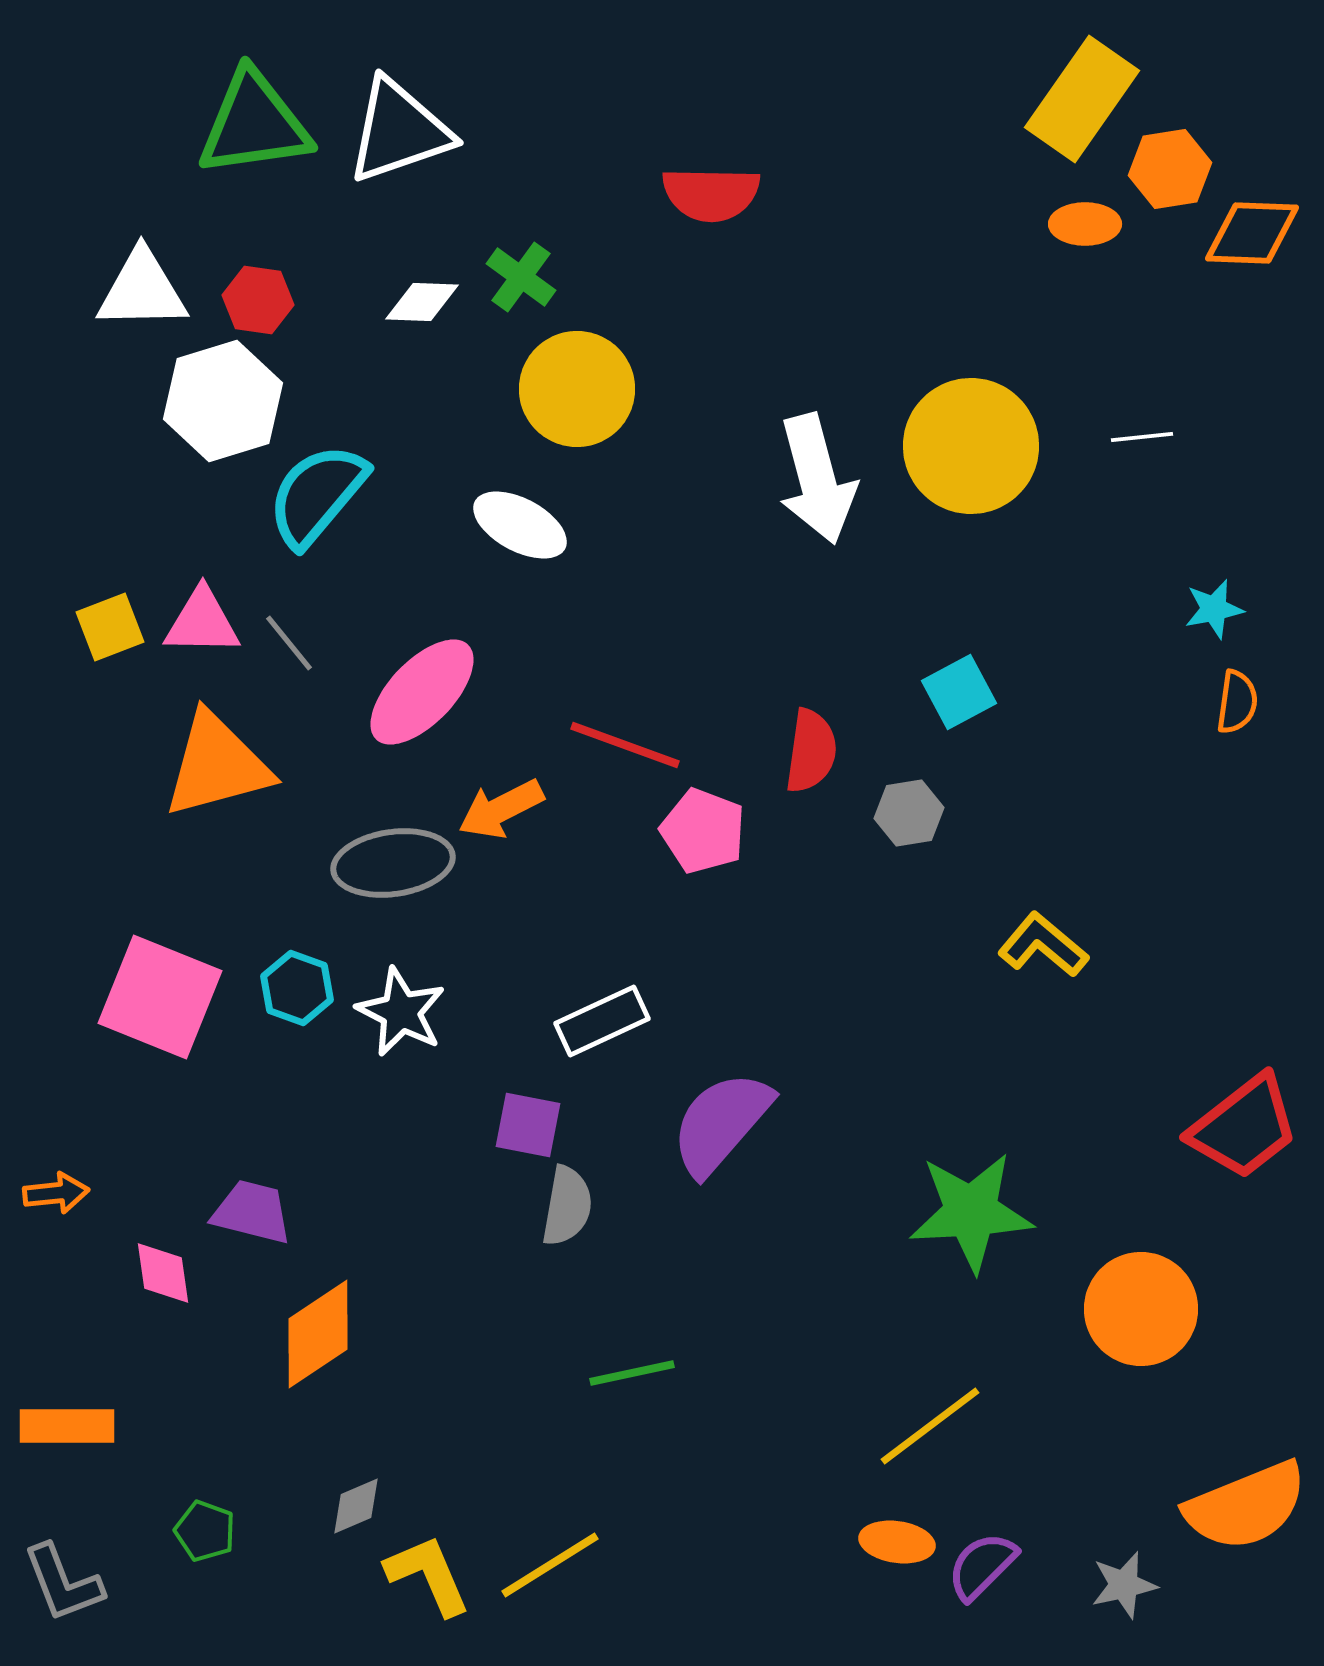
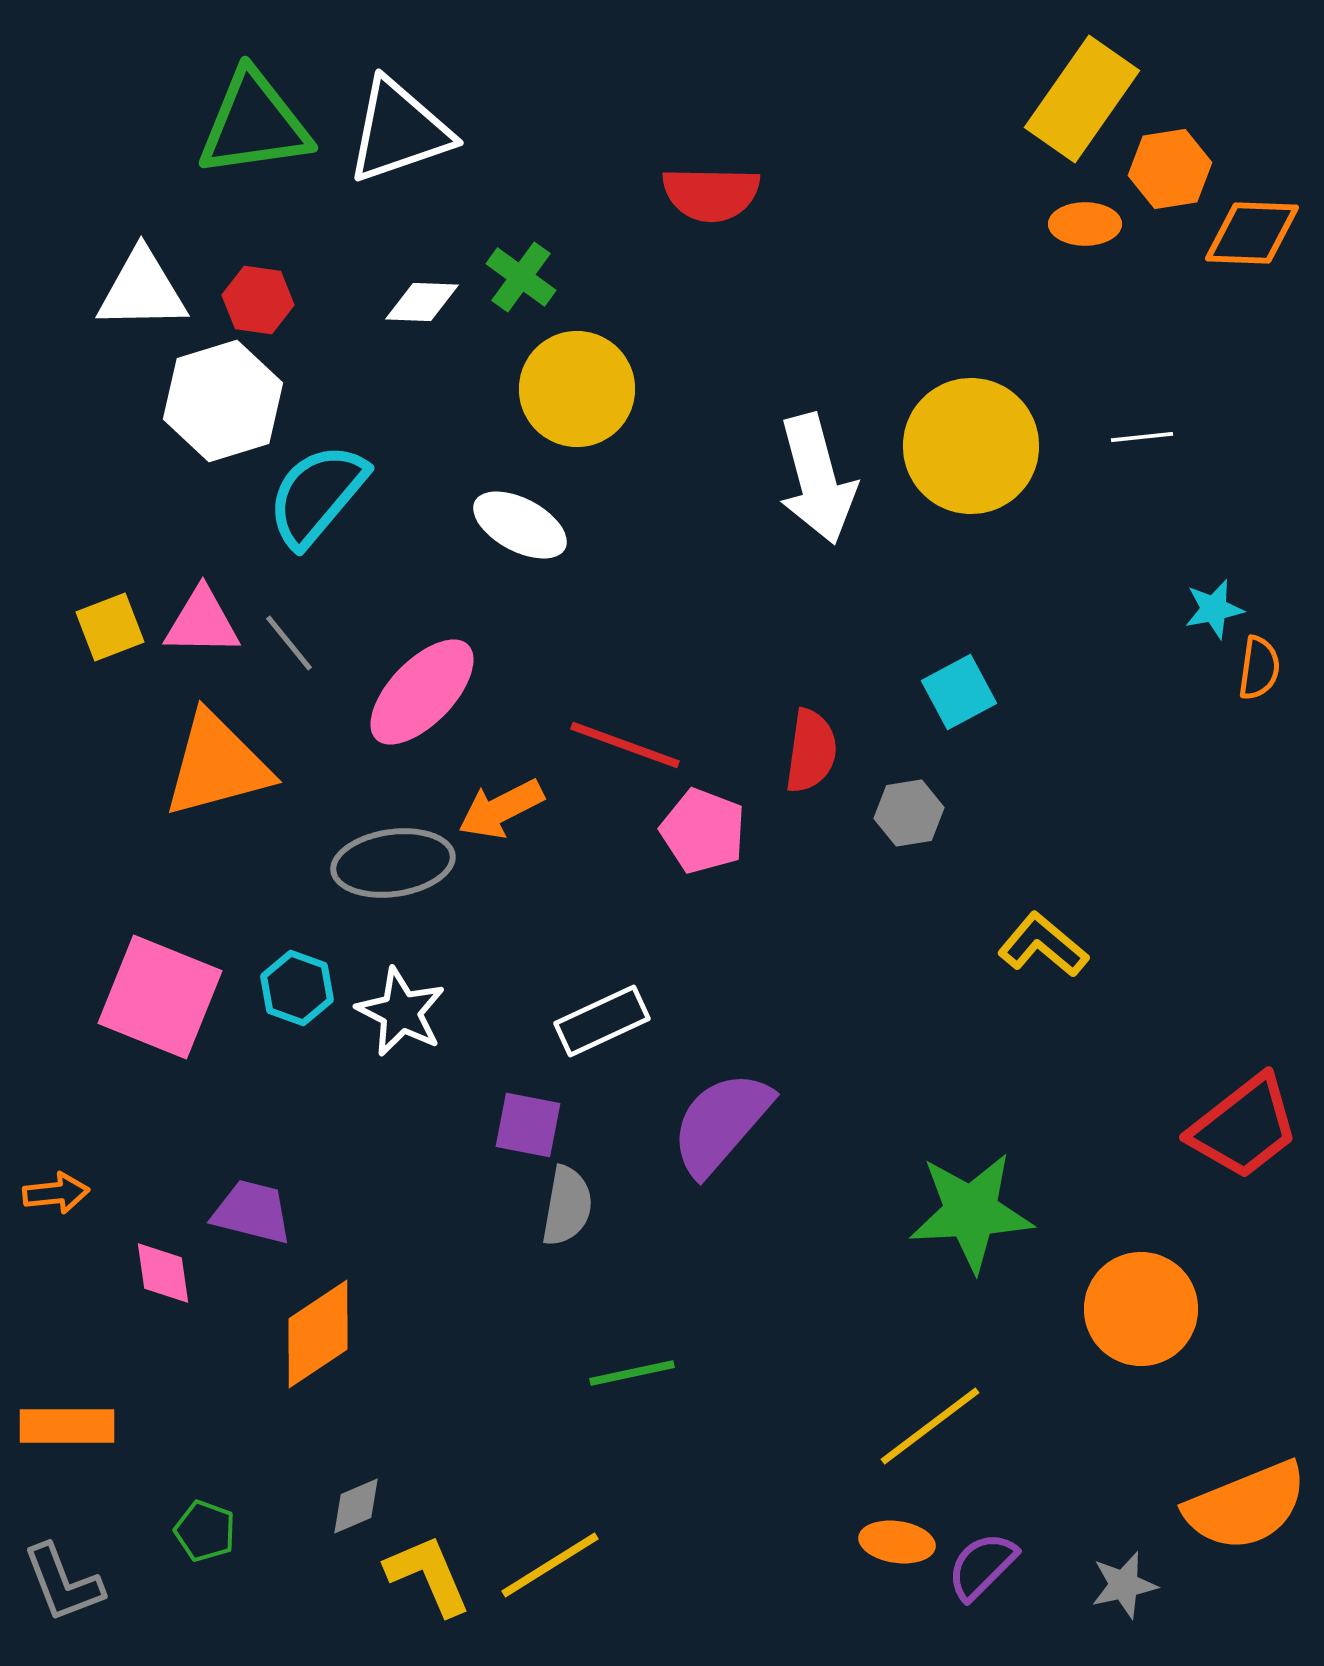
orange semicircle at (1237, 702): moved 22 px right, 34 px up
